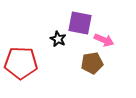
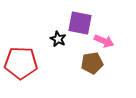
pink arrow: moved 1 px down
